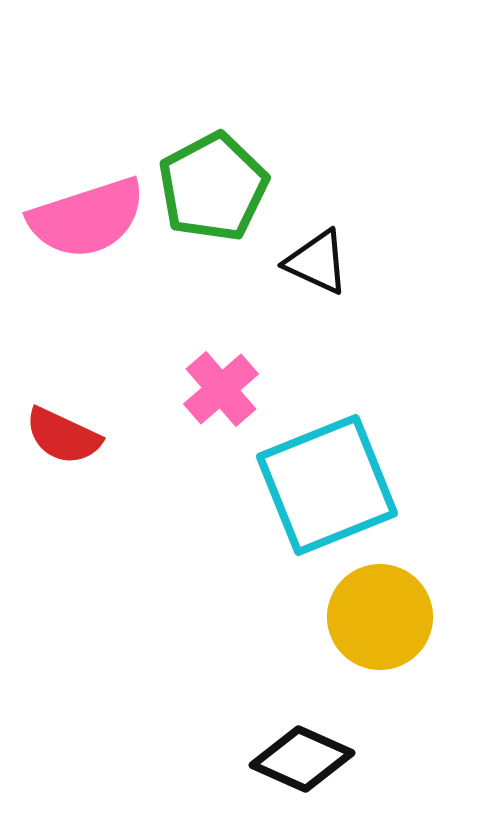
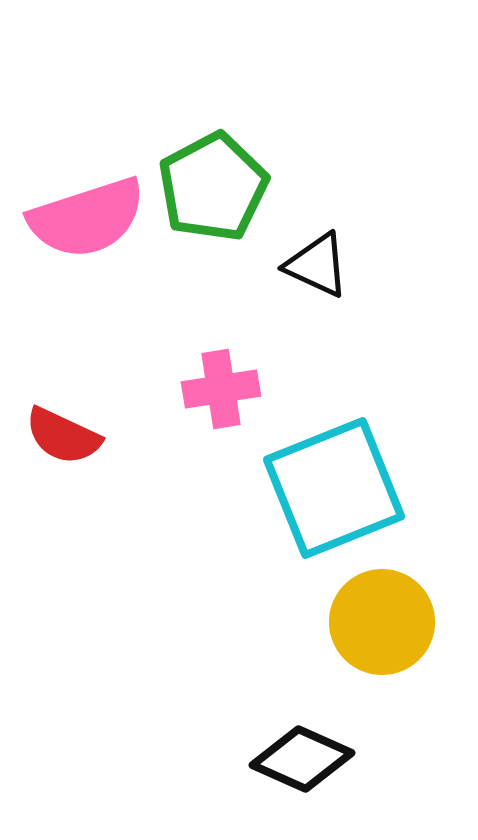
black triangle: moved 3 px down
pink cross: rotated 32 degrees clockwise
cyan square: moved 7 px right, 3 px down
yellow circle: moved 2 px right, 5 px down
